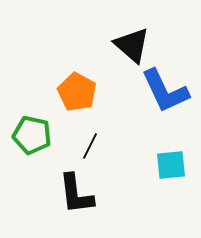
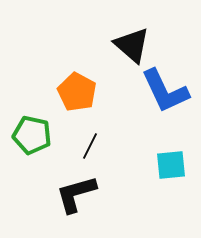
black L-shape: rotated 81 degrees clockwise
